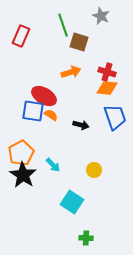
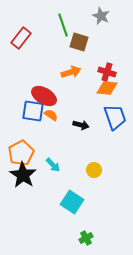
red rectangle: moved 2 px down; rotated 15 degrees clockwise
green cross: rotated 32 degrees counterclockwise
